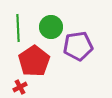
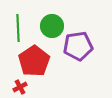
green circle: moved 1 px right, 1 px up
